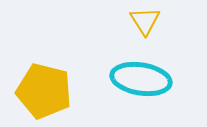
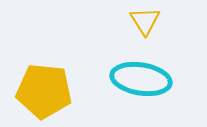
yellow pentagon: rotated 8 degrees counterclockwise
